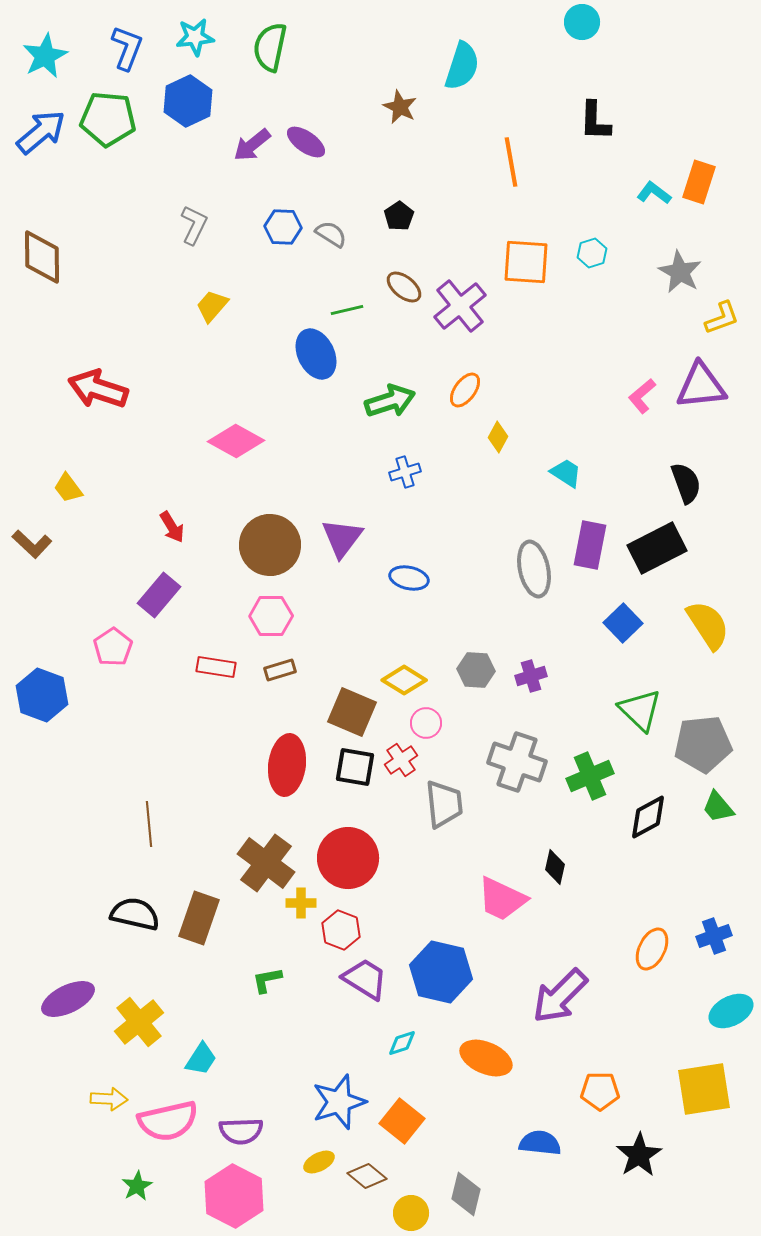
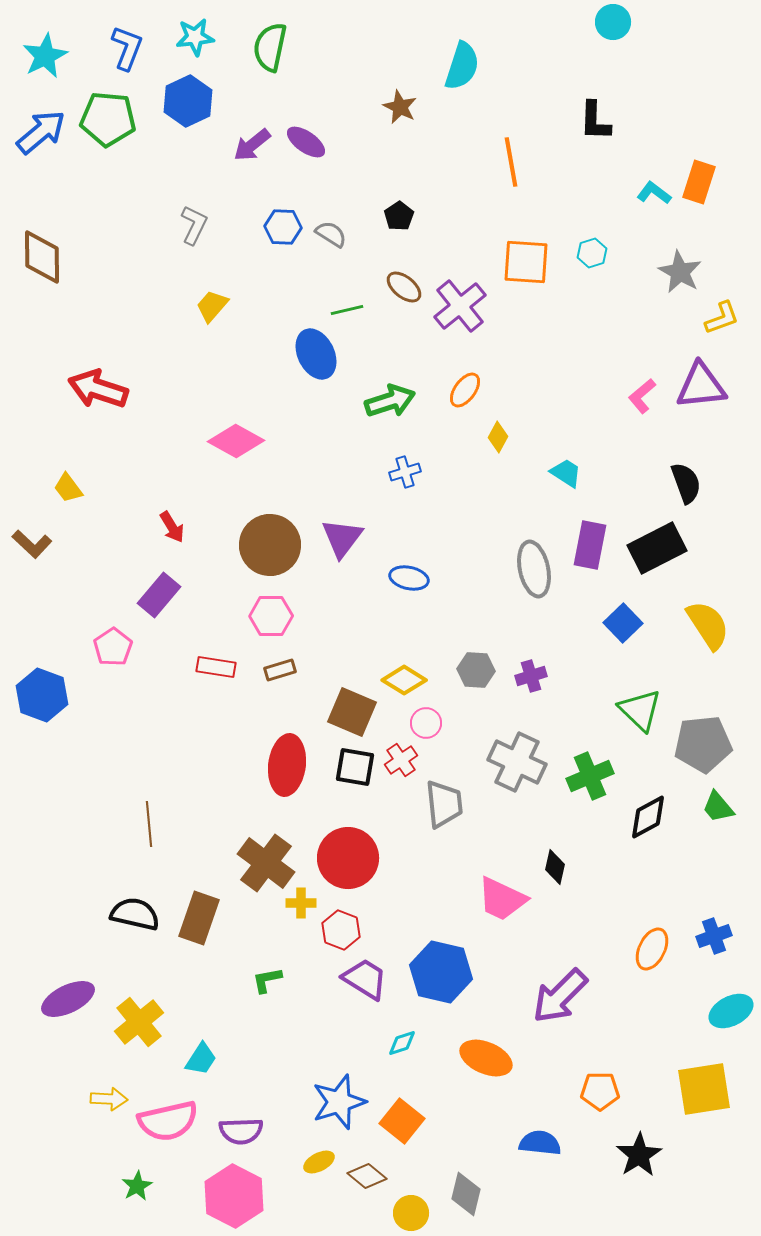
cyan circle at (582, 22): moved 31 px right
gray cross at (517, 762): rotated 6 degrees clockwise
